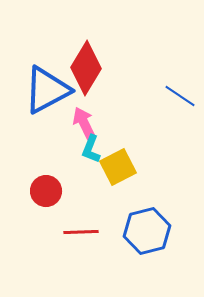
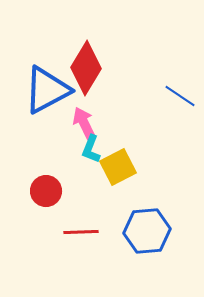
blue hexagon: rotated 9 degrees clockwise
